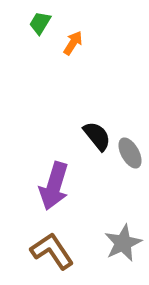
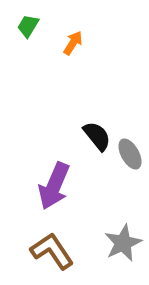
green trapezoid: moved 12 px left, 3 px down
gray ellipse: moved 1 px down
purple arrow: rotated 6 degrees clockwise
